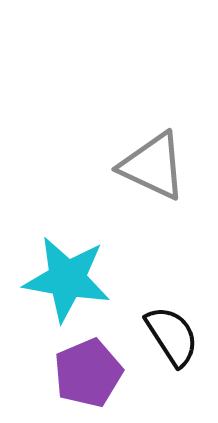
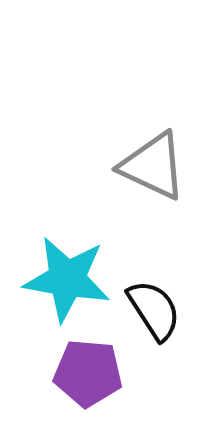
black semicircle: moved 18 px left, 26 px up
purple pentagon: rotated 28 degrees clockwise
